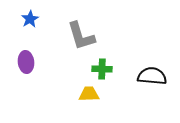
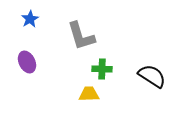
purple ellipse: moved 1 px right; rotated 20 degrees counterclockwise
black semicircle: rotated 28 degrees clockwise
